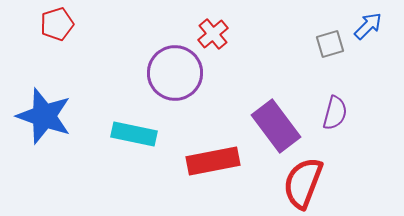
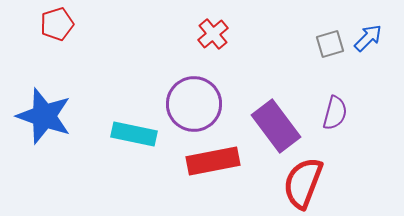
blue arrow: moved 12 px down
purple circle: moved 19 px right, 31 px down
